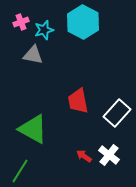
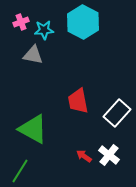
cyan star: rotated 12 degrees clockwise
